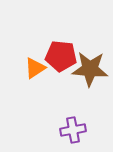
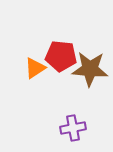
purple cross: moved 2 px up
